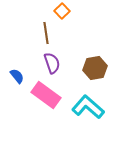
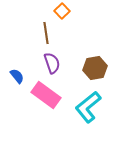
cyan L-shape: rotated 80 degrees counterclockwise
